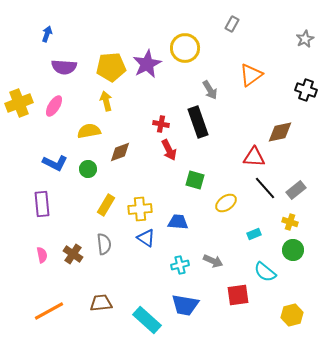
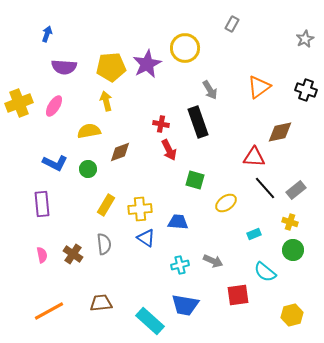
orange triangle at (251, 75): moved 8 px right, 12 px down
cyan rectangle at (147, 320): moved 3 px right, 1 px down
